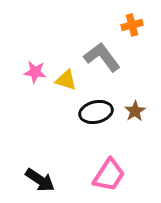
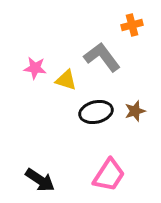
pink star: moved 4 px up
brown star: rotated 15 degrees clockwise
